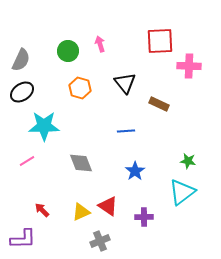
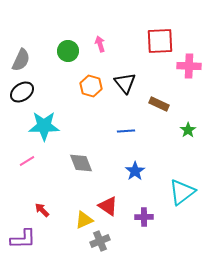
orange hexagon: moved 11 px right, 2 px up
green star: moved 31 px up; rotated 28 degrees clockwise
yellow triangle: moved 3 px right, 8 px down
